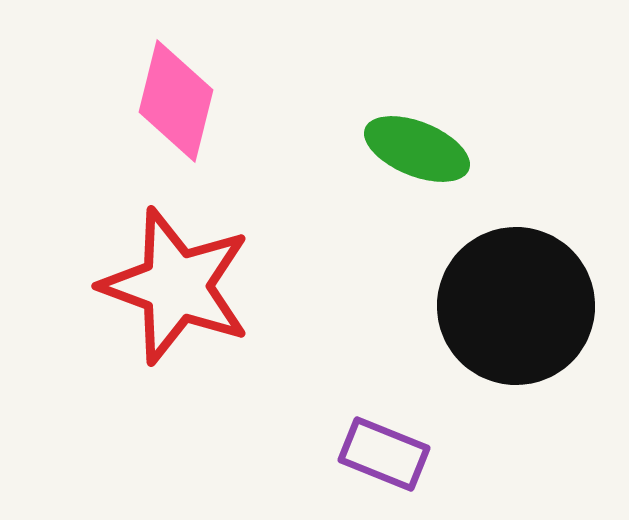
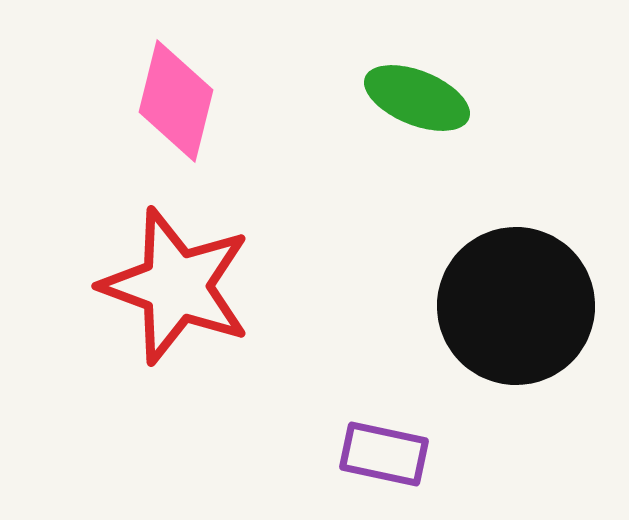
green ellipse: moved 51 px up
purple rectangle: rotated 10 degrees counterclockwise
